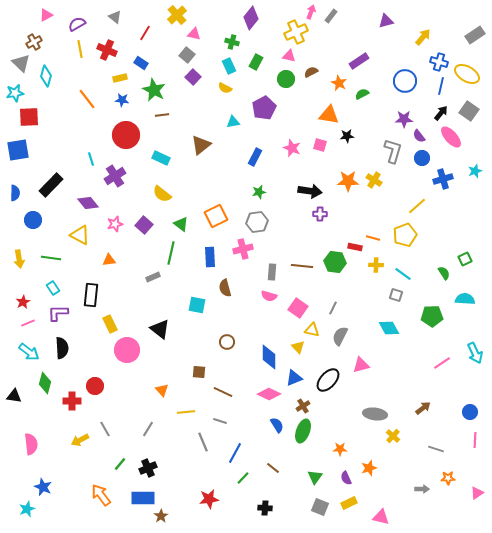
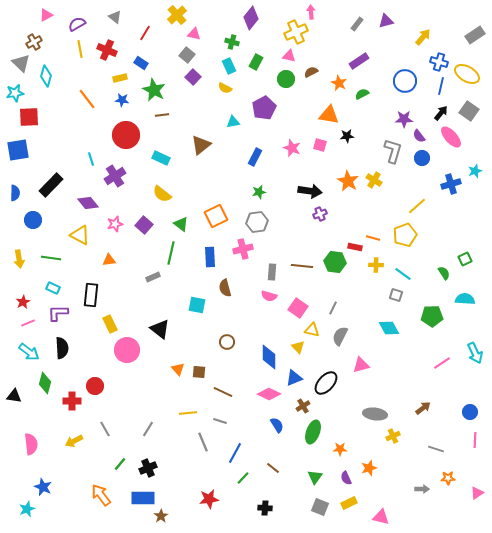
pink arrow at (311, 12): rotated 24 degrees counterclockwise
gray rectangle at (331, 16): moved 26 px right, 8 px down
blue cross at (443, 179): moved 8 px right, 5 px down
orange star at (348, 181): rotated 30 degrees clockwise
purple cross at (320, 214): rotated 24 degrees counterclockwise
cyan rectangle at (53, 288): rotated 32 degrees counterclockwise
black ellipse at (328, 380): moved 2 px left, 3 px down
orange triangle at (162, 390): moved 16 px right, 21 px up
yellow line at (186, 412): moved 2 px right, 1 px down
green ellipse at (303, 431): moved 10 px right, 1 px down
yellow cross at (393, 436): rotated 24 degrees clockwise
yellow arrow at (80, 440): moved 6 px left, 1 px down
